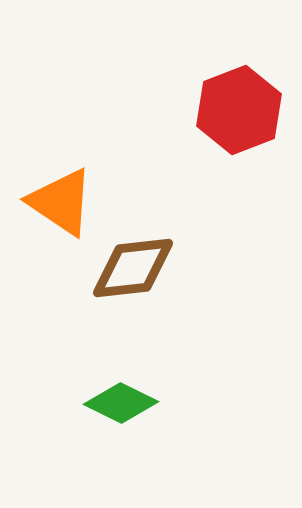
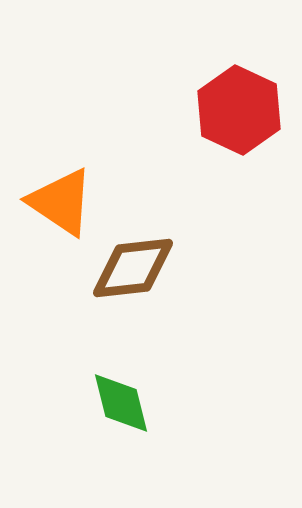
red hexagon: rotated 14 degrees counterclockwise
green diamond: rotated 50 degrees clockwise
